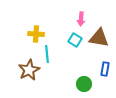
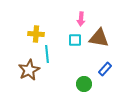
cyan square: rotated 32 degrees counterclockwise
blue rectangle: rotated 32 degrees clockwise
